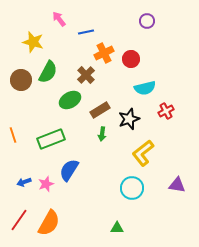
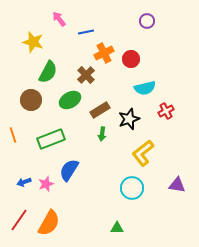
brown circle: moved 10 px right, 20 px down
